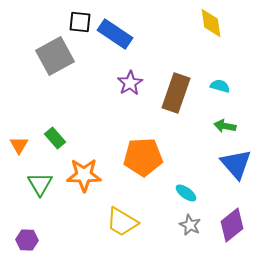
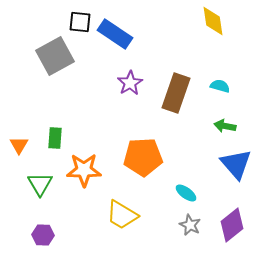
yellow diamond: moved 2 px right, 2 px up
green rectangle: rotated 45 degrees clockwise
orange star: moved 5 px up
yellow trapezoid: moved 7 px up
purple hexagon: moved 16 px right, 5 px up
